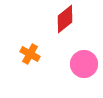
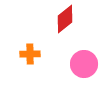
orange cross: rotated 30 degrees counterclockwise
